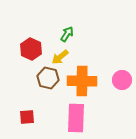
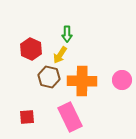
green arrow: rotated 147 degrees clockwise
yellow arrow: moved 2 px up; rotated 18 degrees counterclockwise
brown hexagon: moved 1 px right, 1 px up
pink rectangle: moved 6 px left, 1 px up; rotated 28 degrees counterclockwise
